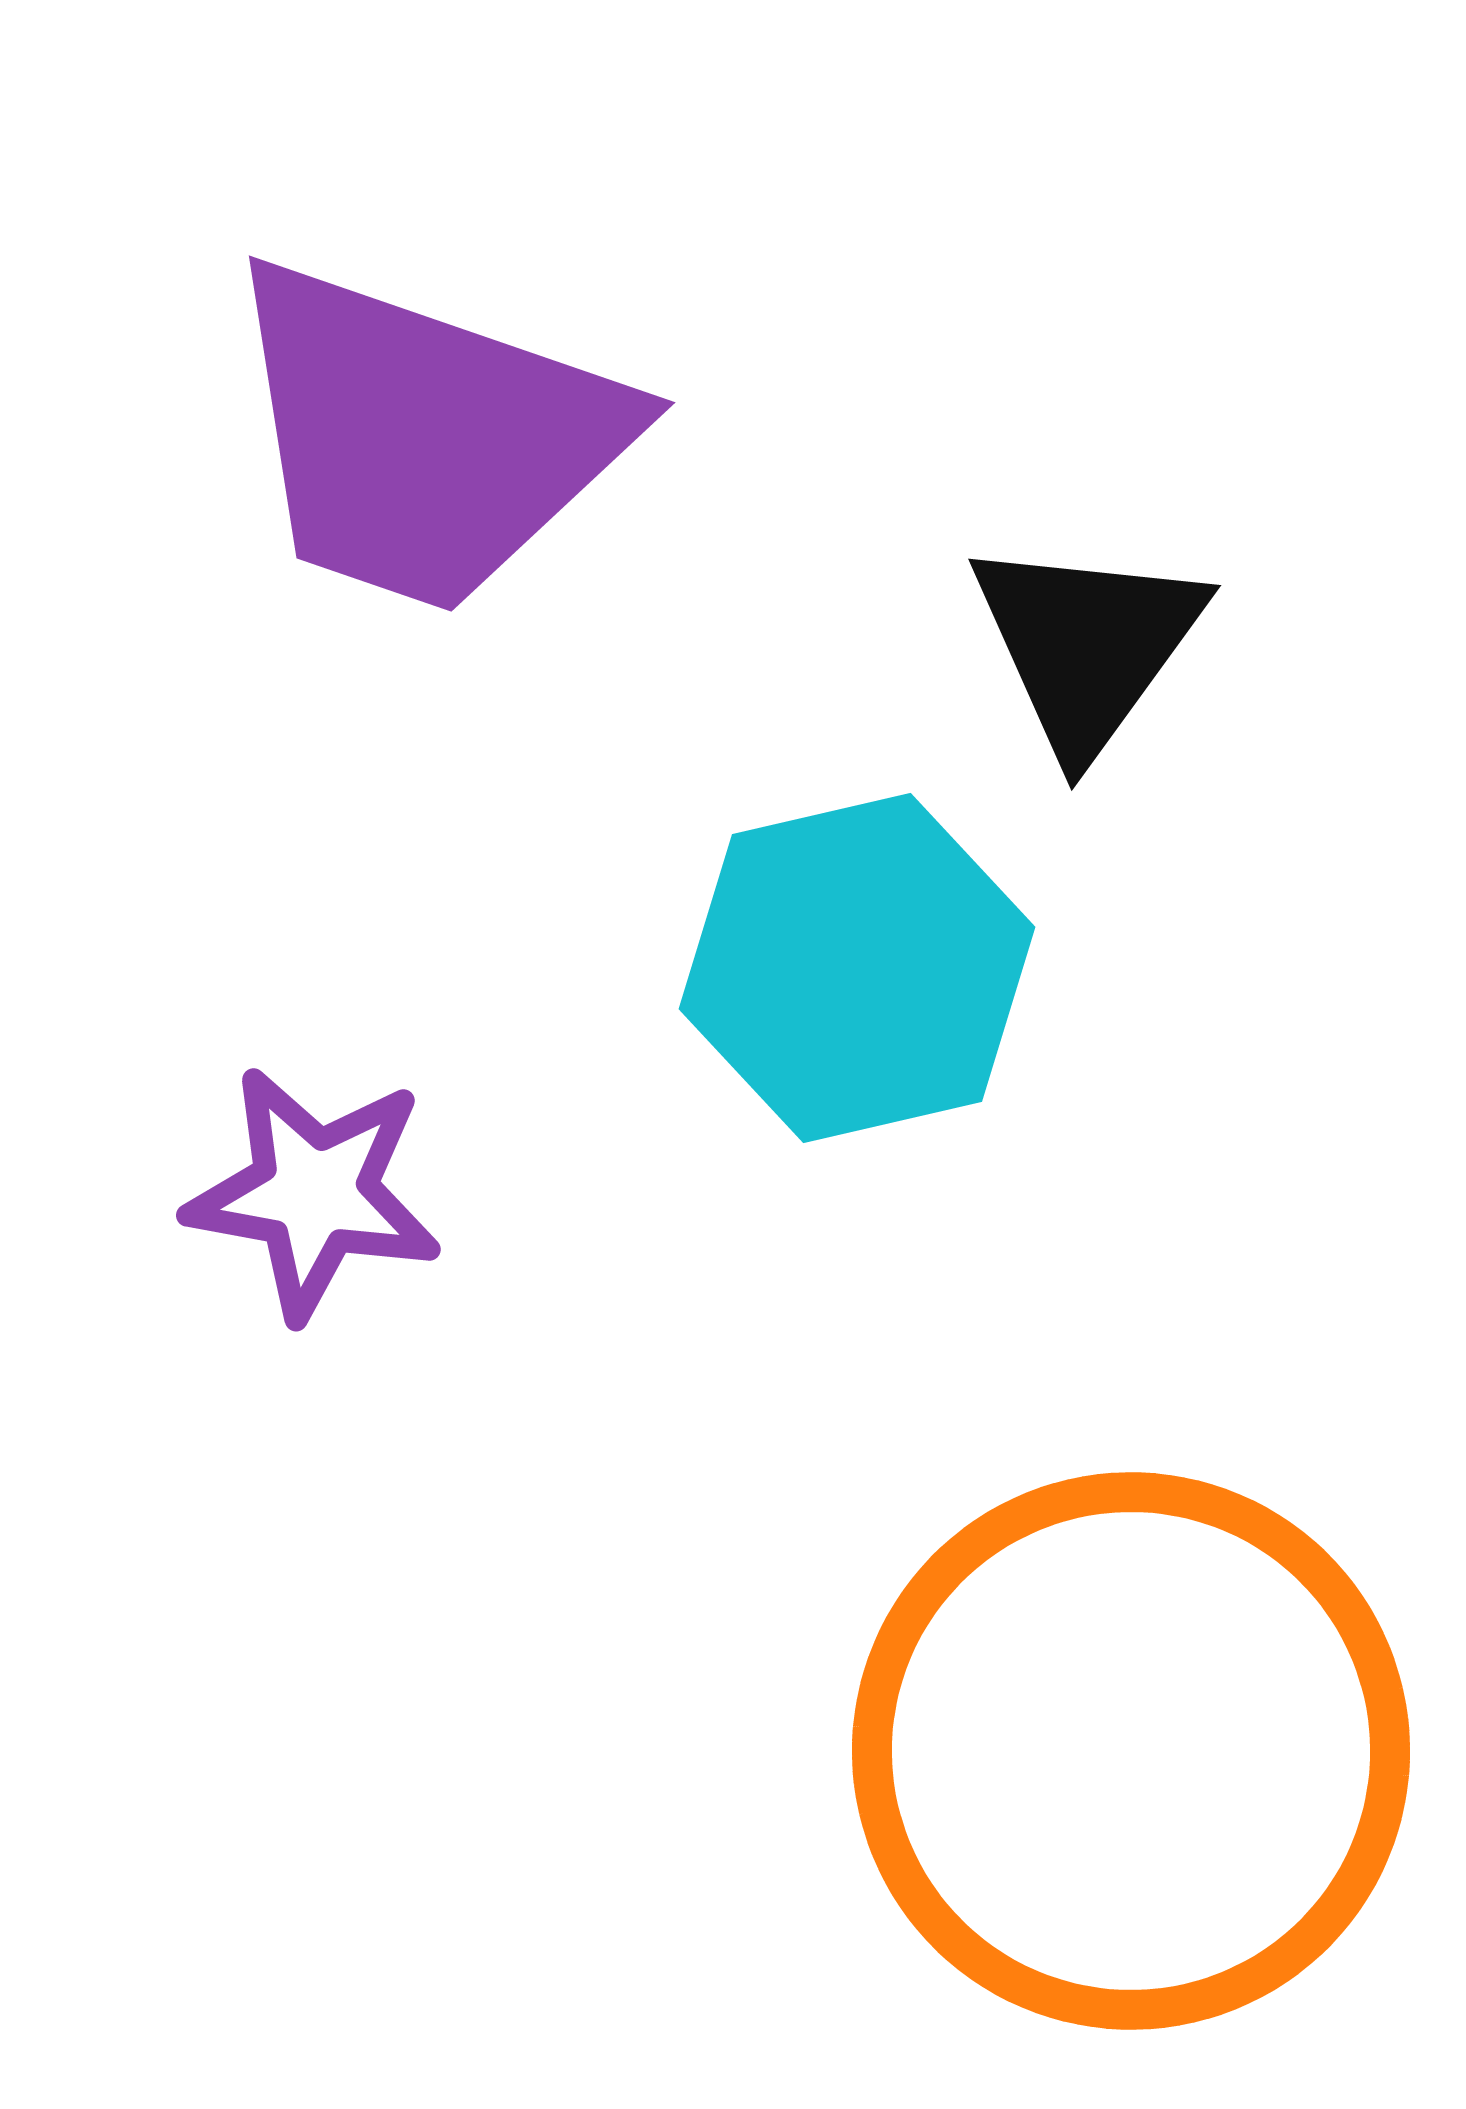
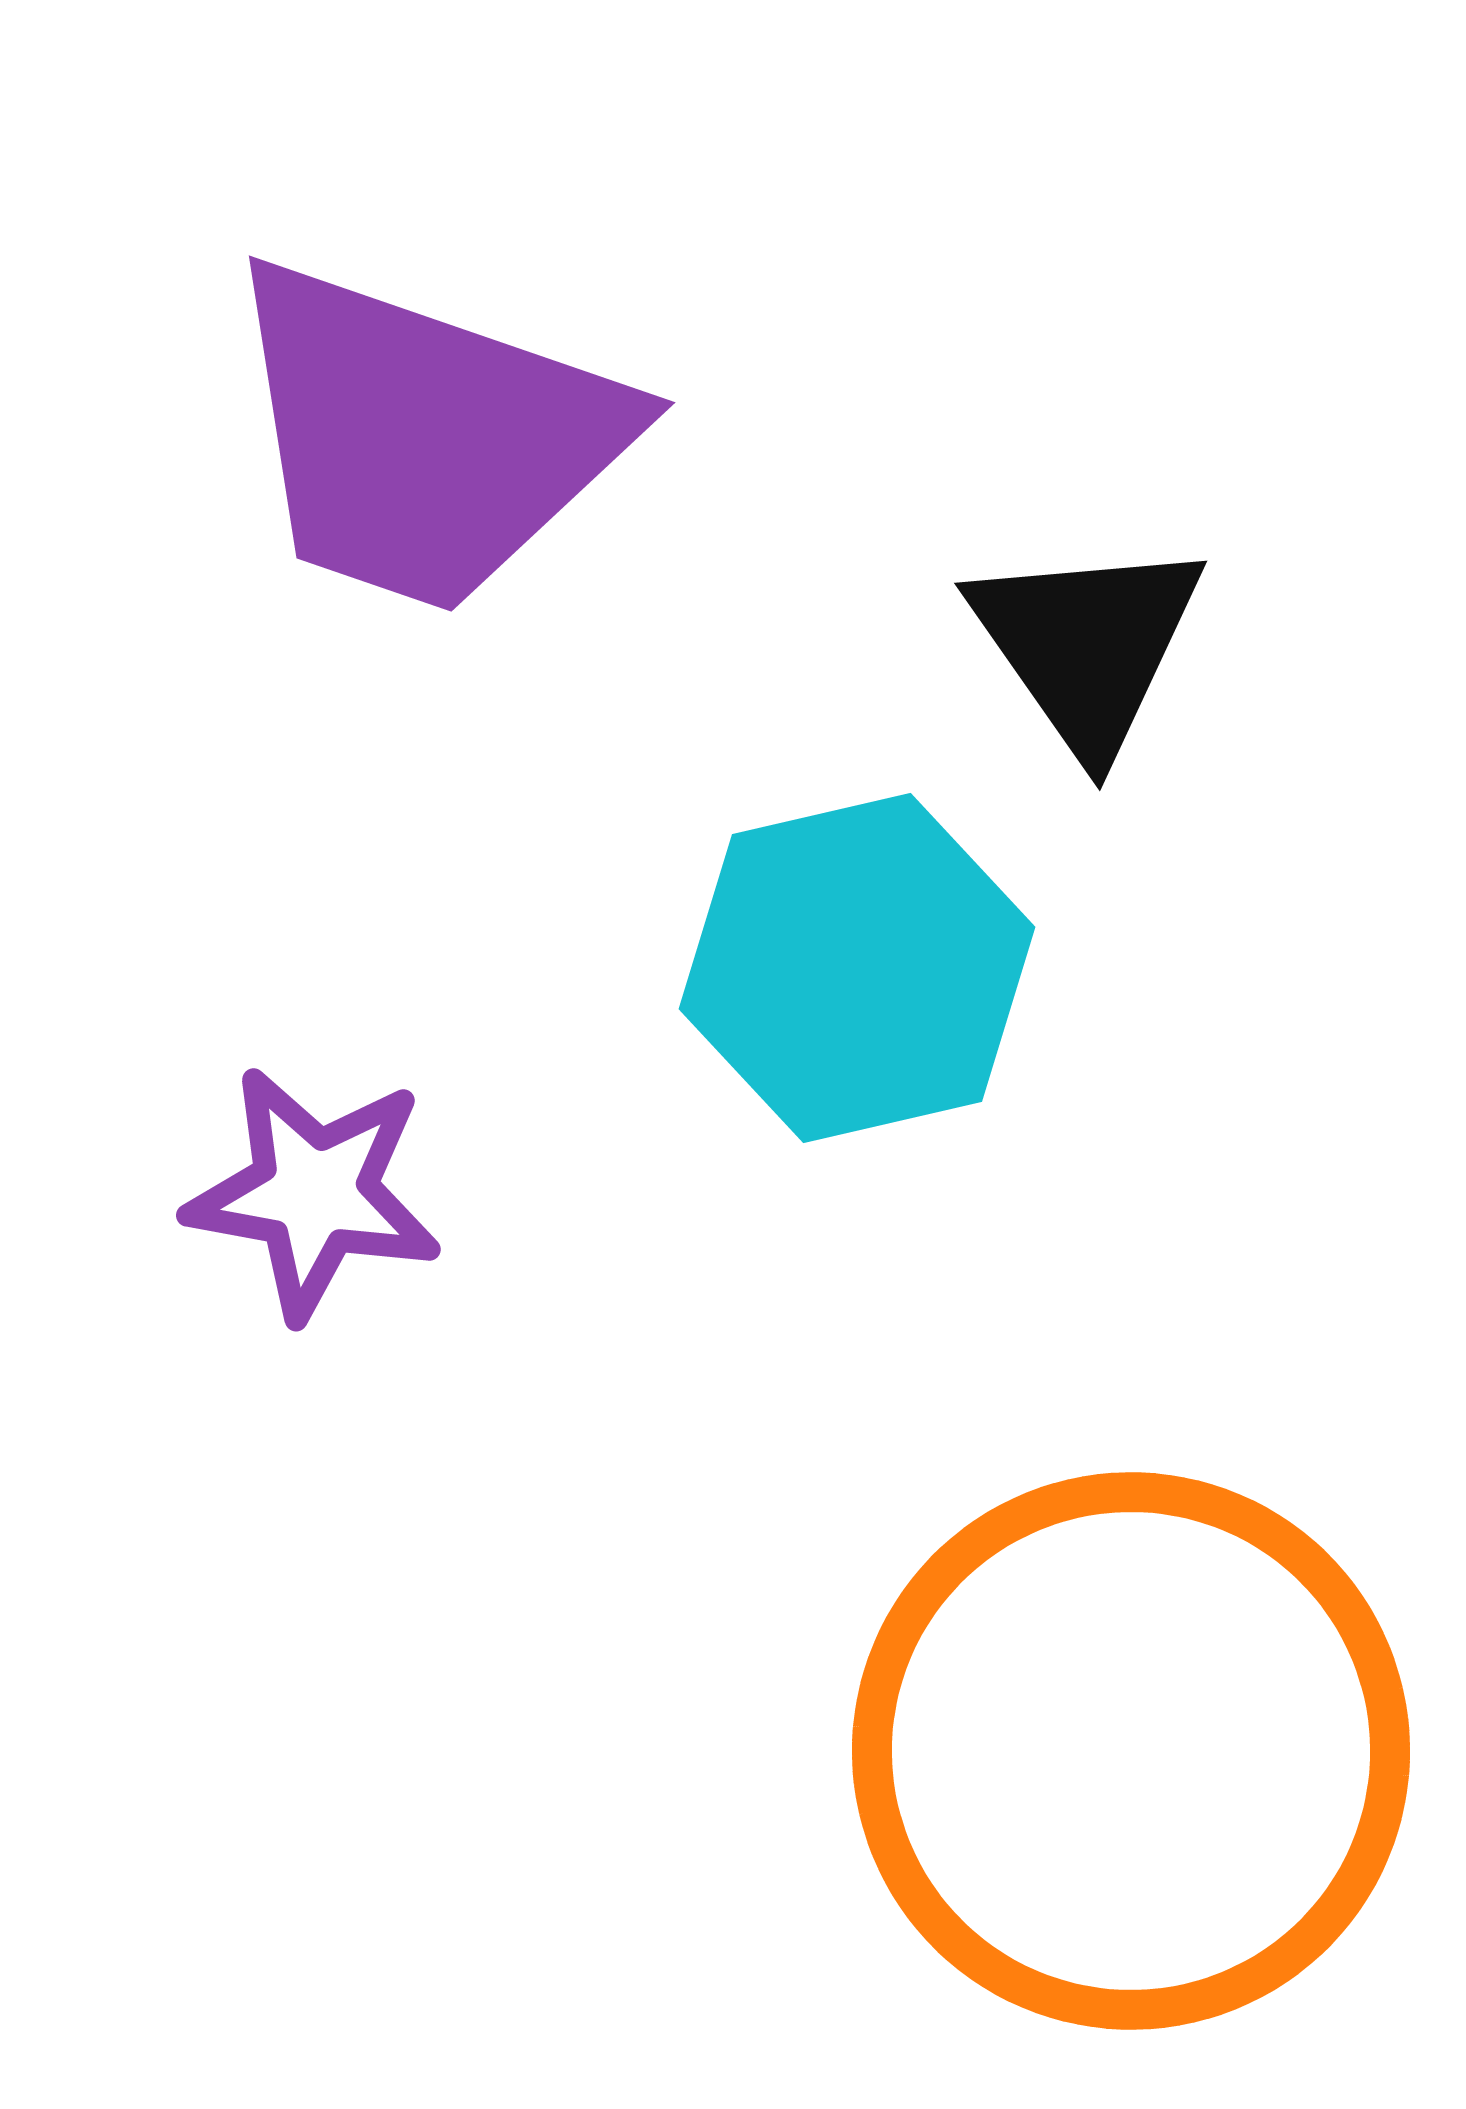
black triangle: rotated 11 degrees counterclockwise
